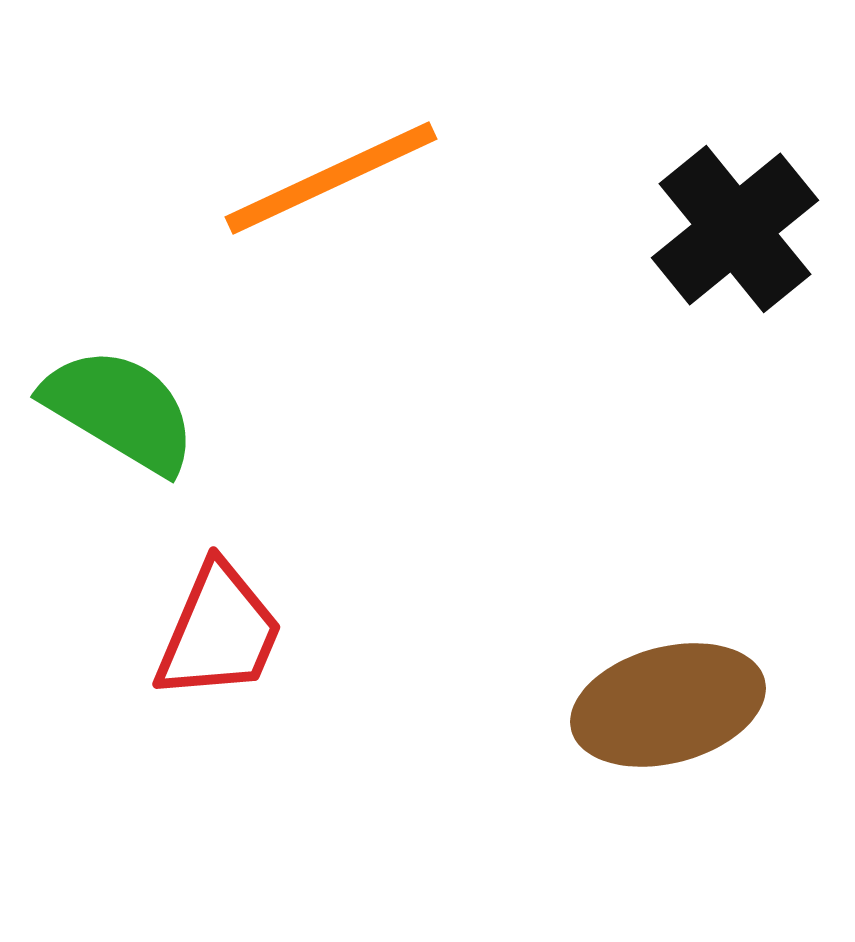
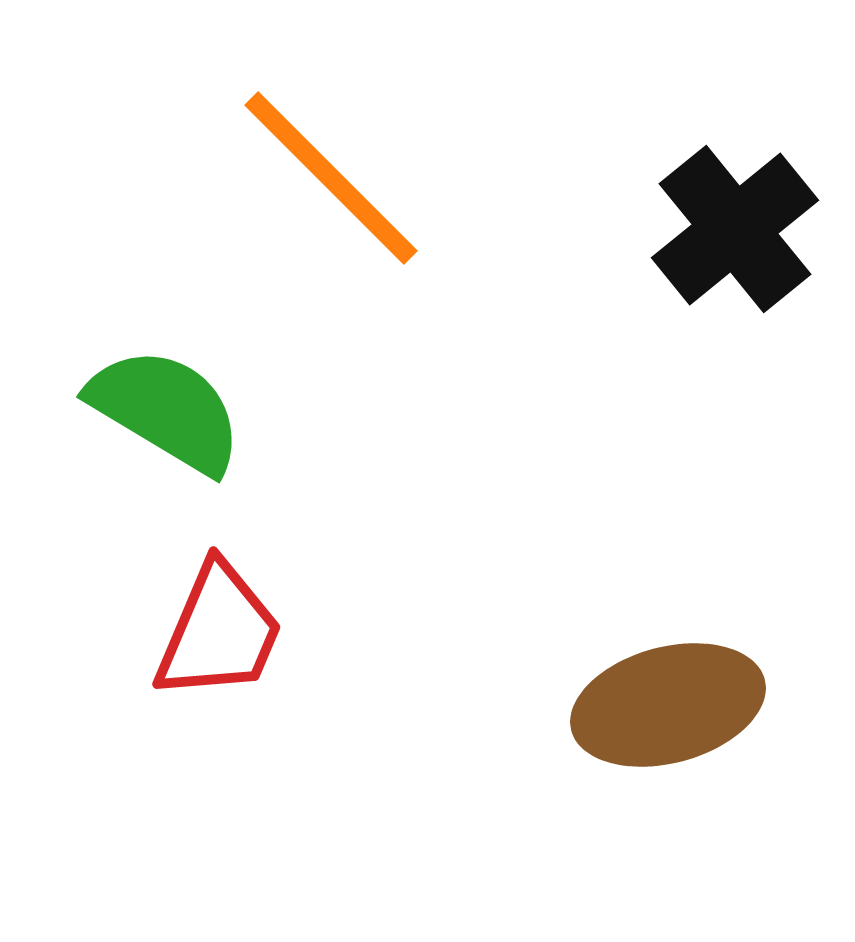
orange line: rotated 70 degrees clockwise
green semicircle: moved 46 px right
